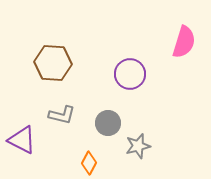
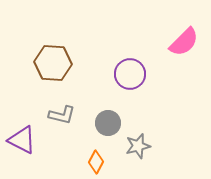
pink semicircle: rotated 28 degrees clockwise
orange diamond: moved 7 px right, 1 px up
